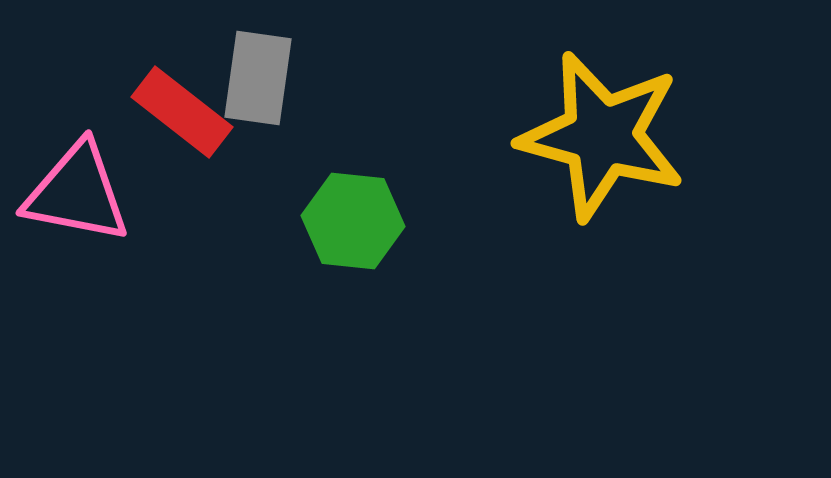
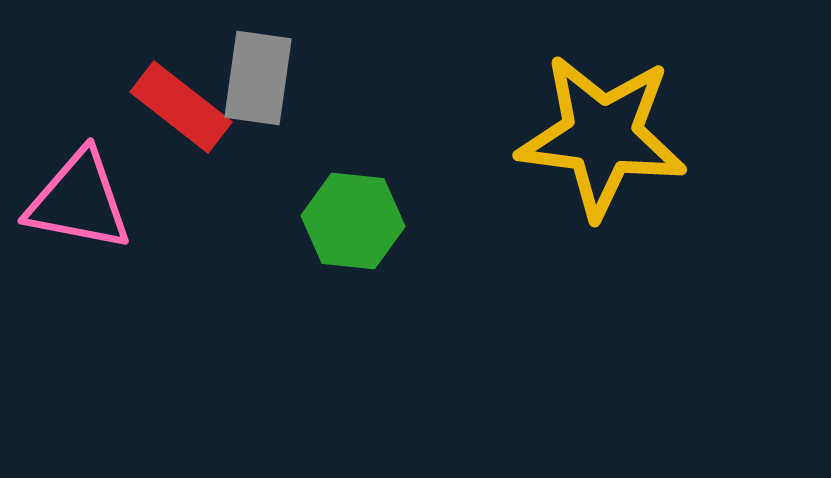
red rectangle: moved 1 px left, 5 px up
yellow star: rotated 8 degrees counterclockwise
pink triangle: moved 2 px right, 8 px down
